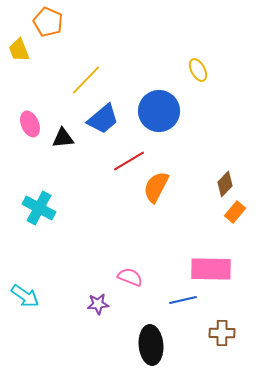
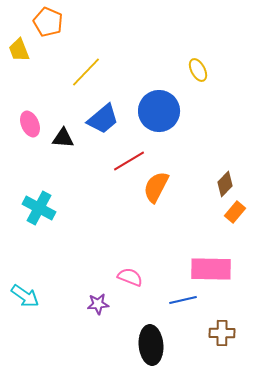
yellow line: moved 8 px up
black triangle: rotated 10 degrees clockwise
